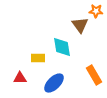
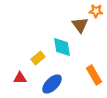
yellow rectangle: rotated 40 degrees counterclockwise
blue ellipse: moved 2 px left, 1 px down
